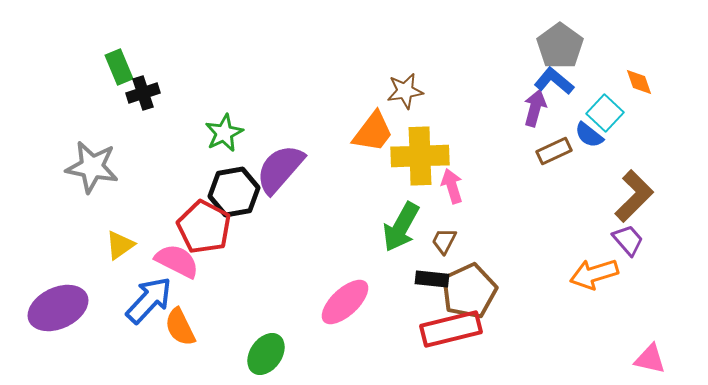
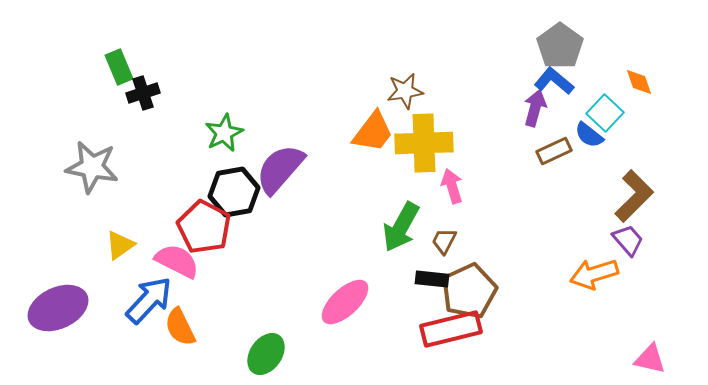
yellow cross: moved 4 px right, 13 px up
